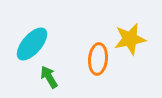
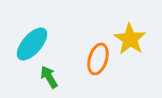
yellow star: rotated 28 degrees counterclockwise
orange ellipse: rotated 12 degrees clockwise
